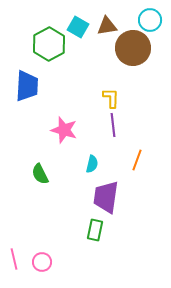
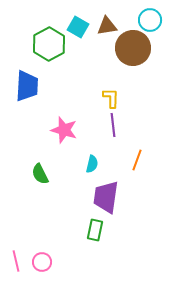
pink line: moved 2 px right, 2 px down
